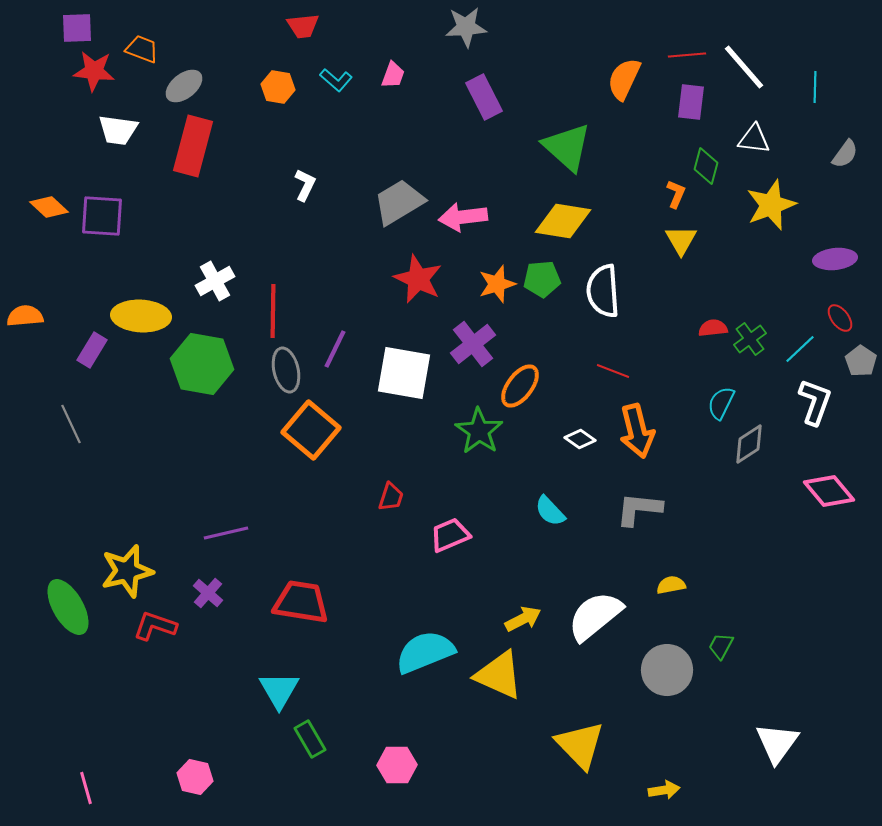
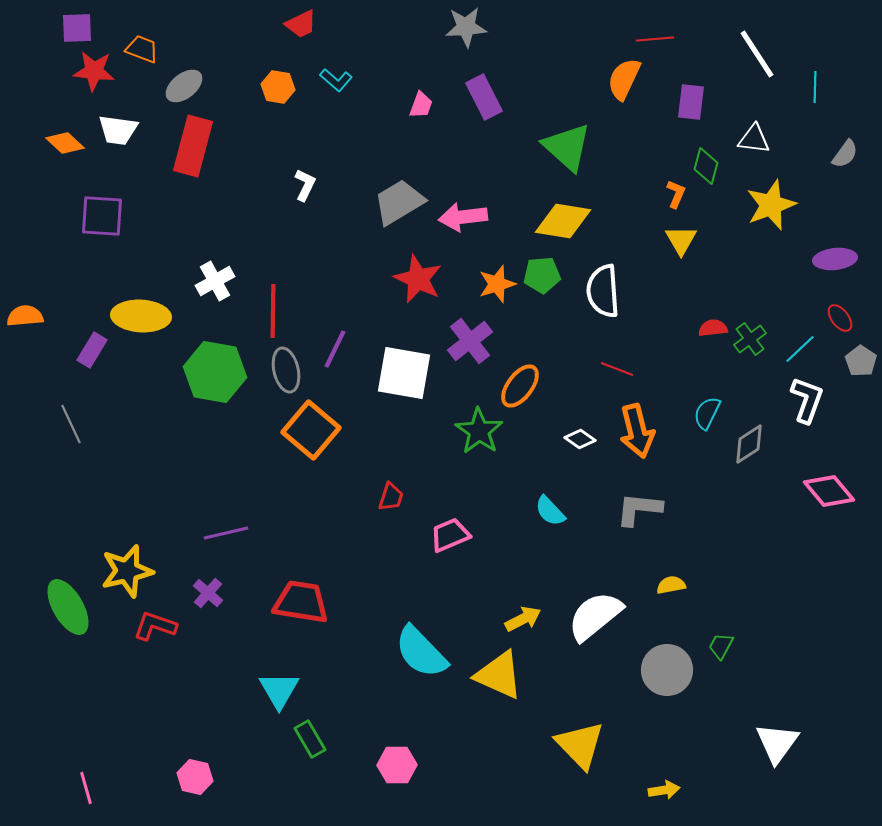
red trapezoid at (303, 26): moved 2 px left, 2 px up; rotated 20 degrees counterclockwise
red line at (687, 55): moved 32 px left, 16 px up
white line at (744, 67): moved 13 px right, 13 px up; rotated 8 degrees clockwise
pink trapezoid at (393, 75): moved 28 px right, 30 px down
orange diamond at (49, 207): moved 16 px right, 64 px up
green pentagon at (542, 279): moved 4 px up
purple cross at (473, 344): moved 3 px left, 3 px up
green hexagon at (202, 364): moved 13 px right, 8 px down
red line at (613, 371): moved 4 px right, 2 px up
white L-shape at (815, 402): moved 8 px left, 2 px up
cyan semicircle at (721, 403): moved 14 px left, 10 px down
cyan semicircle at (425, 652): moved 4 px left; rotated 112 degrees counterclockwise
